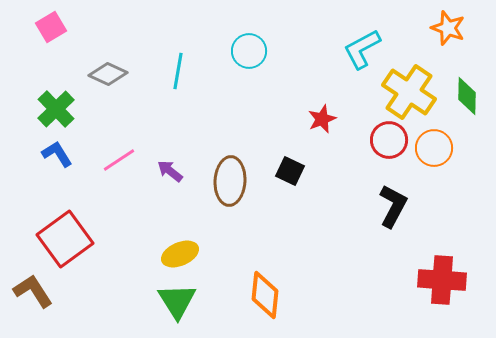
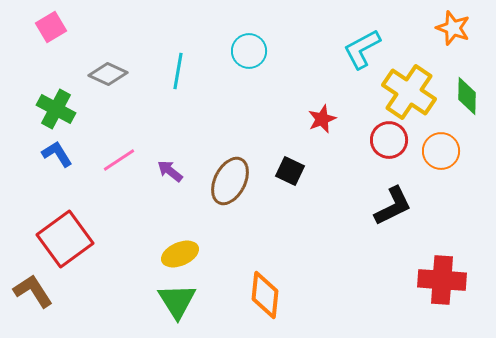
orange star: moved 5 px right
green cross: rotated 18 degrees counterclockwise
orange circle: moved 7 px right, 3 px down
brown ellipse: rotated 24 degrees clockwise
black L-shape: rotated 36 degrees clockwise
